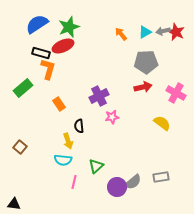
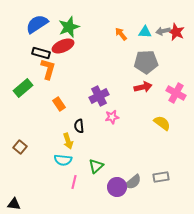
cyan triangle: rotated 32 degrees clockwise
